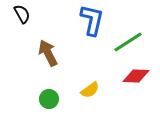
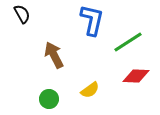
brown arrow: moved 6 px right, 2 px down
